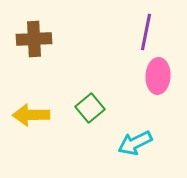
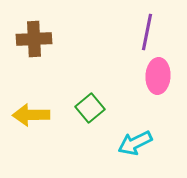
purple line: moved 1 px right
